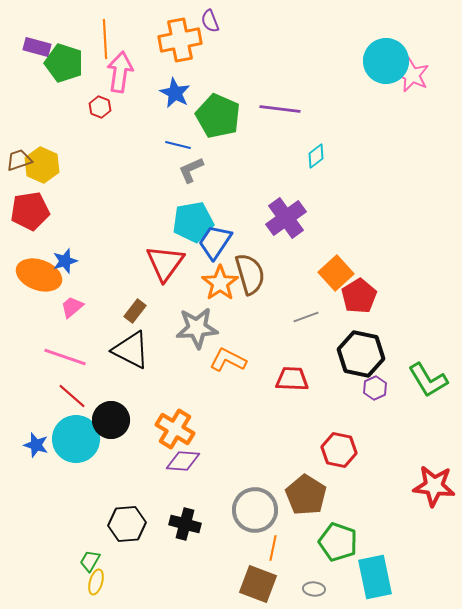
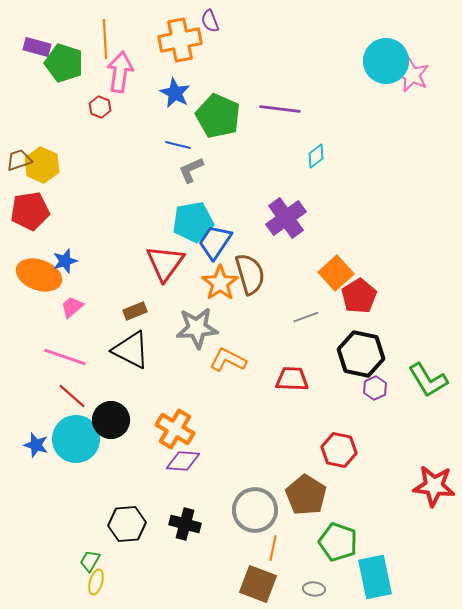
brown rectangle at (135, 311): rotated 30 degrees clockwise
